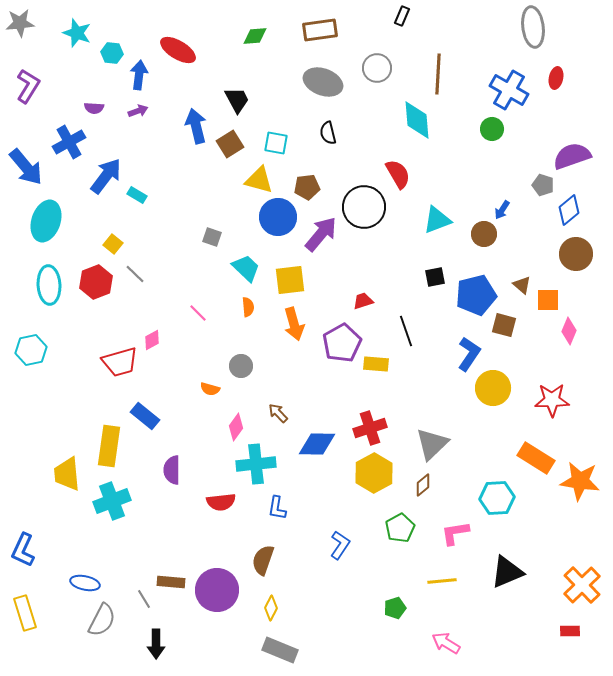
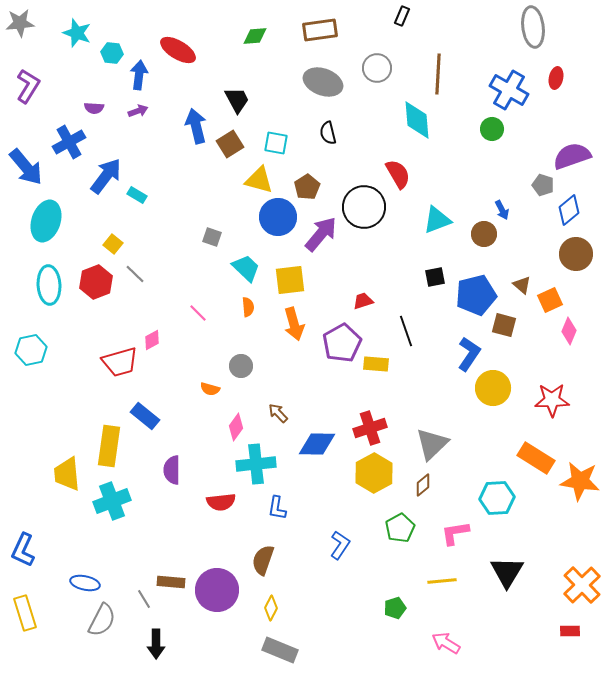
brown pentagon at (307, 187): rotated 25 degrees counterclockwise
blue arrow at (502, 210): rotated 60 degrees counterclockwise
orange square at (548, 300): moved 2 px right; rotated 25 degrees counterclockwise
black triangle at (507, 572): rotated 36 degrees counterclockwise
